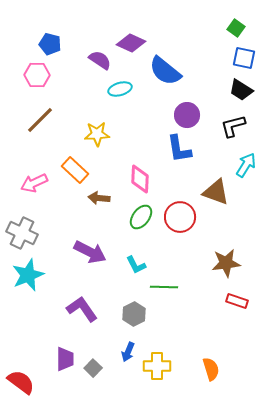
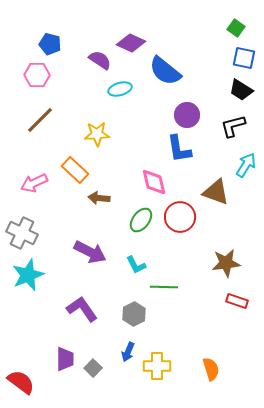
pink diamond: moved 14 px right, 3 px down; rotated 16 degrees counterclockwise
green ellipse: moved 3 px down
